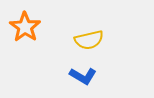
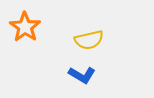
blue L-shape: moved 1 px left, 1 px up
